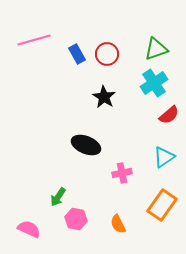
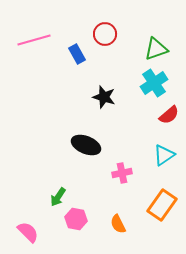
red circle: moved 2 px left, 20 px up
black star: rotated 15 degrees counterclockwise
cyan triangle: moved 2 px up
pink semicircle: moved 1 px left, 3 px down; rotated 20 degrees clockwise
